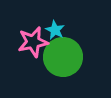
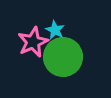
pink star: rotated 12 degrees counterclockwise
